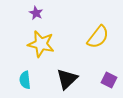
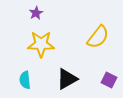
purple star: rotated 16 degrees clockwise
yellow star: rotated 12 degrees counterclockwise
black triangle: rotated 15 degrees clockwise
